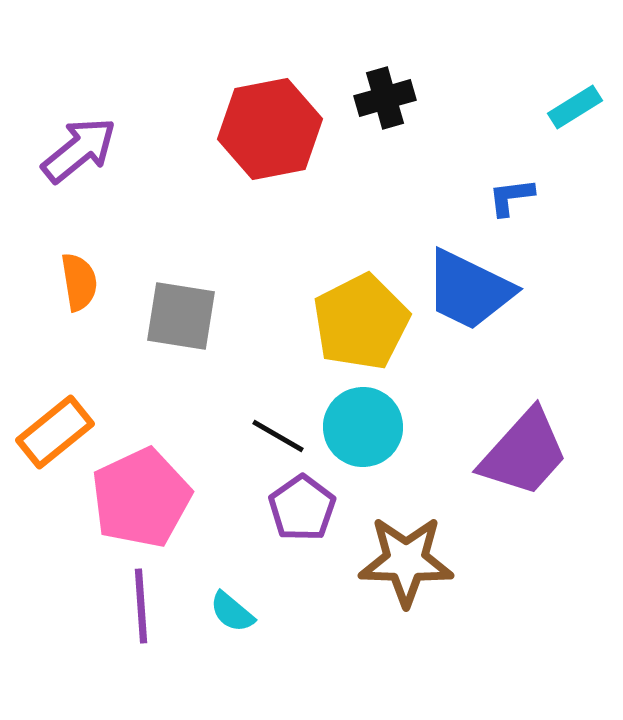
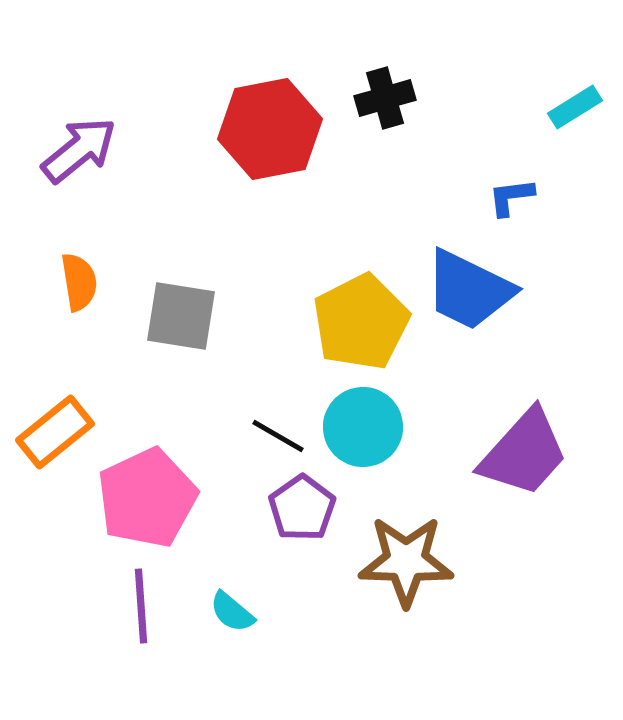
pink pentagon: moved 6 px right
